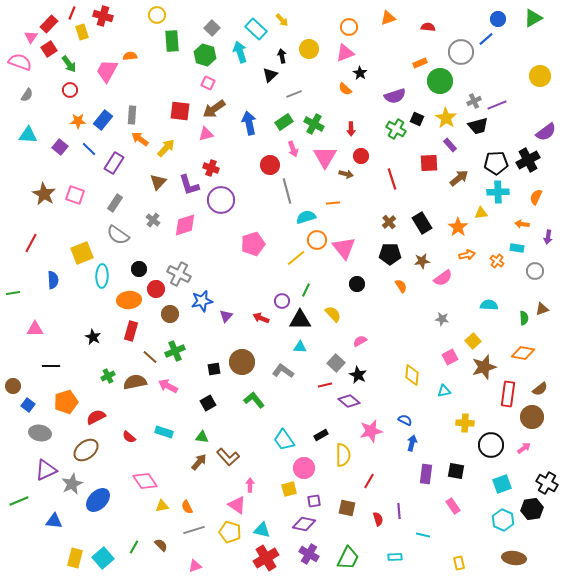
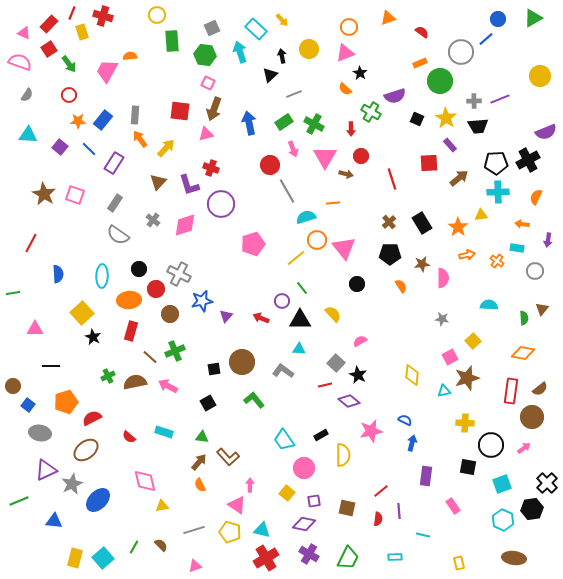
red semicircle at (428, 27): moved 6 px left, 5 px down; rotated 32 degrees clockwise
gray square at (212, 28): rotated 21 degrees clockwise
pink triangle at (31, 37): moved 7 px left, 4 px up; rotated 40 degrees counterclockwise
green hexagon at (205, 55): rotated 10 degrees counterclockwise
red circle at (70, 90): moved 1 px left, 5 px down
gray cross at (474, 101): rotated 24 degrees clockwise
purple line at (497, 105): moved 3 px right, 6 px up
brown arrow at (214, 109): rotated 35 degrees counterclockwise
gray rectangle at (132, 115): moved 3 px right
black trapezoid at (478, 126): rotated 10 degrees clockwise
green cross at (396, 129): moved 25 px left, 17 px up
purple semicircle at (546, 132): rotated 15 degrees clockwise
orange arrow at (140, 139): rotated 18 degrees clockwise
gray line at (287, 191): rotated 15 degrees counterclockwise
purple circle at (221, 200): moved 4 px down
yellow triangle at (481, 213): moved 2 px down
purple arrow at (548, 237): moved 3 px down
yellow square at (82, 253): moved 60 px down; rotated 20 degrees counterclockwise
brown star at (422, 261): moved 3 px down
pink semicircle at (443, 278): rotated 54 degrees counterclockwise
blue semicircle at (53, 280): moved 5 px right, 6 px up
green line at (306, 290): moved 4 px left, 2 px up; rotated 64 degrees counterclockwise
brown triangle at (542, 309): rotated 32 degrees counterclockwise
cyan triangle at (300, 347): moved 1 px left, 2 px down
brown star at (484, 367): moved 17 px left, 11 px down
red rectangle at (508, 394): moved 3 px right, 3 px up
red semicircle at (96, 417): moved 4 px left, 1 px down
black square at (456, 471): moved 12 px right, 4 px up
purple rectangle at (426, 474): moved 2 px down
pink diamond at (145, 481): rotated 20 degrees clockwise
red line at (369, 481): moved 12 px right, 10 px down; rotated 21 degrees clockwise
black cross at (547, 483): rotated 15 degrees clockwise
yellow square at (289, 489): moved 2 px left, 4 px down; rotated 35 degrees counterclockwise
orange semicircle at (187, 507): moved 13 px right, 22 px up
red semicircle at (378, 519): rotated 24 degrees clockwise
